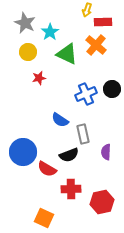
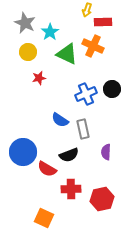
orange cross: moved 3 px left, 1 px down; rotated 15 degrees counterclockwise
gray rectangle: moved 5 px up
red hexagon: moved 3 px up
